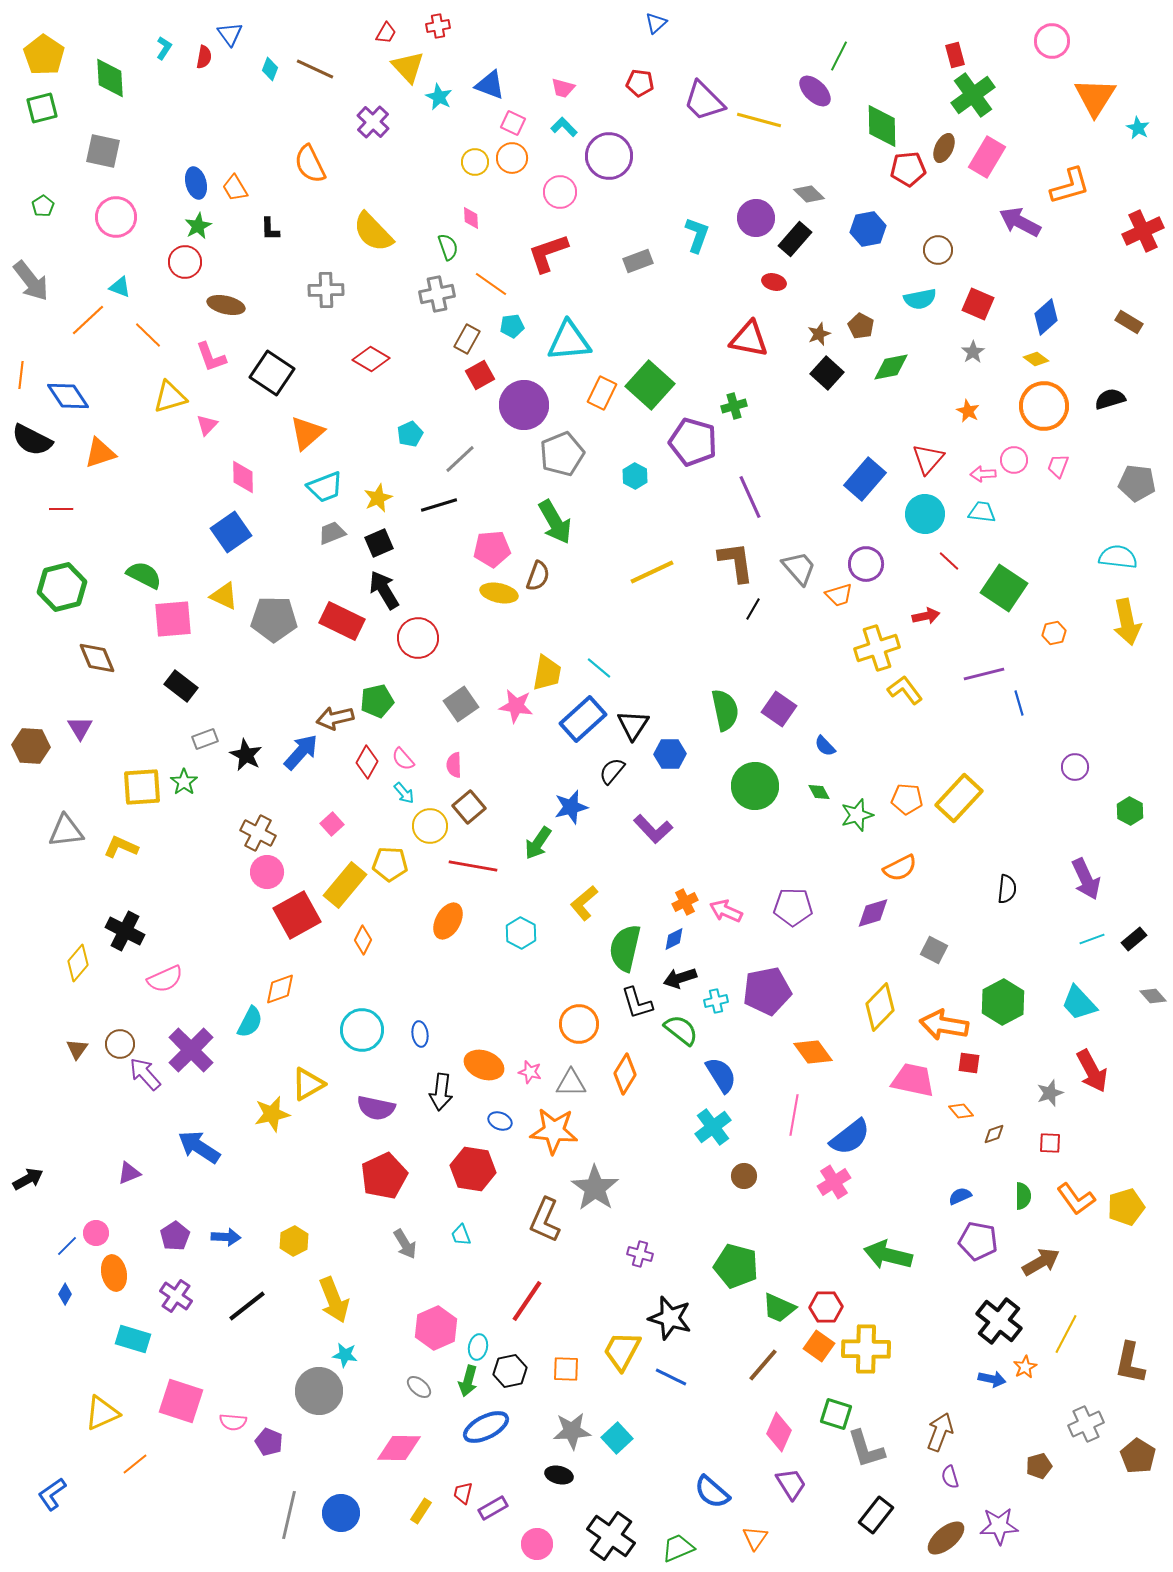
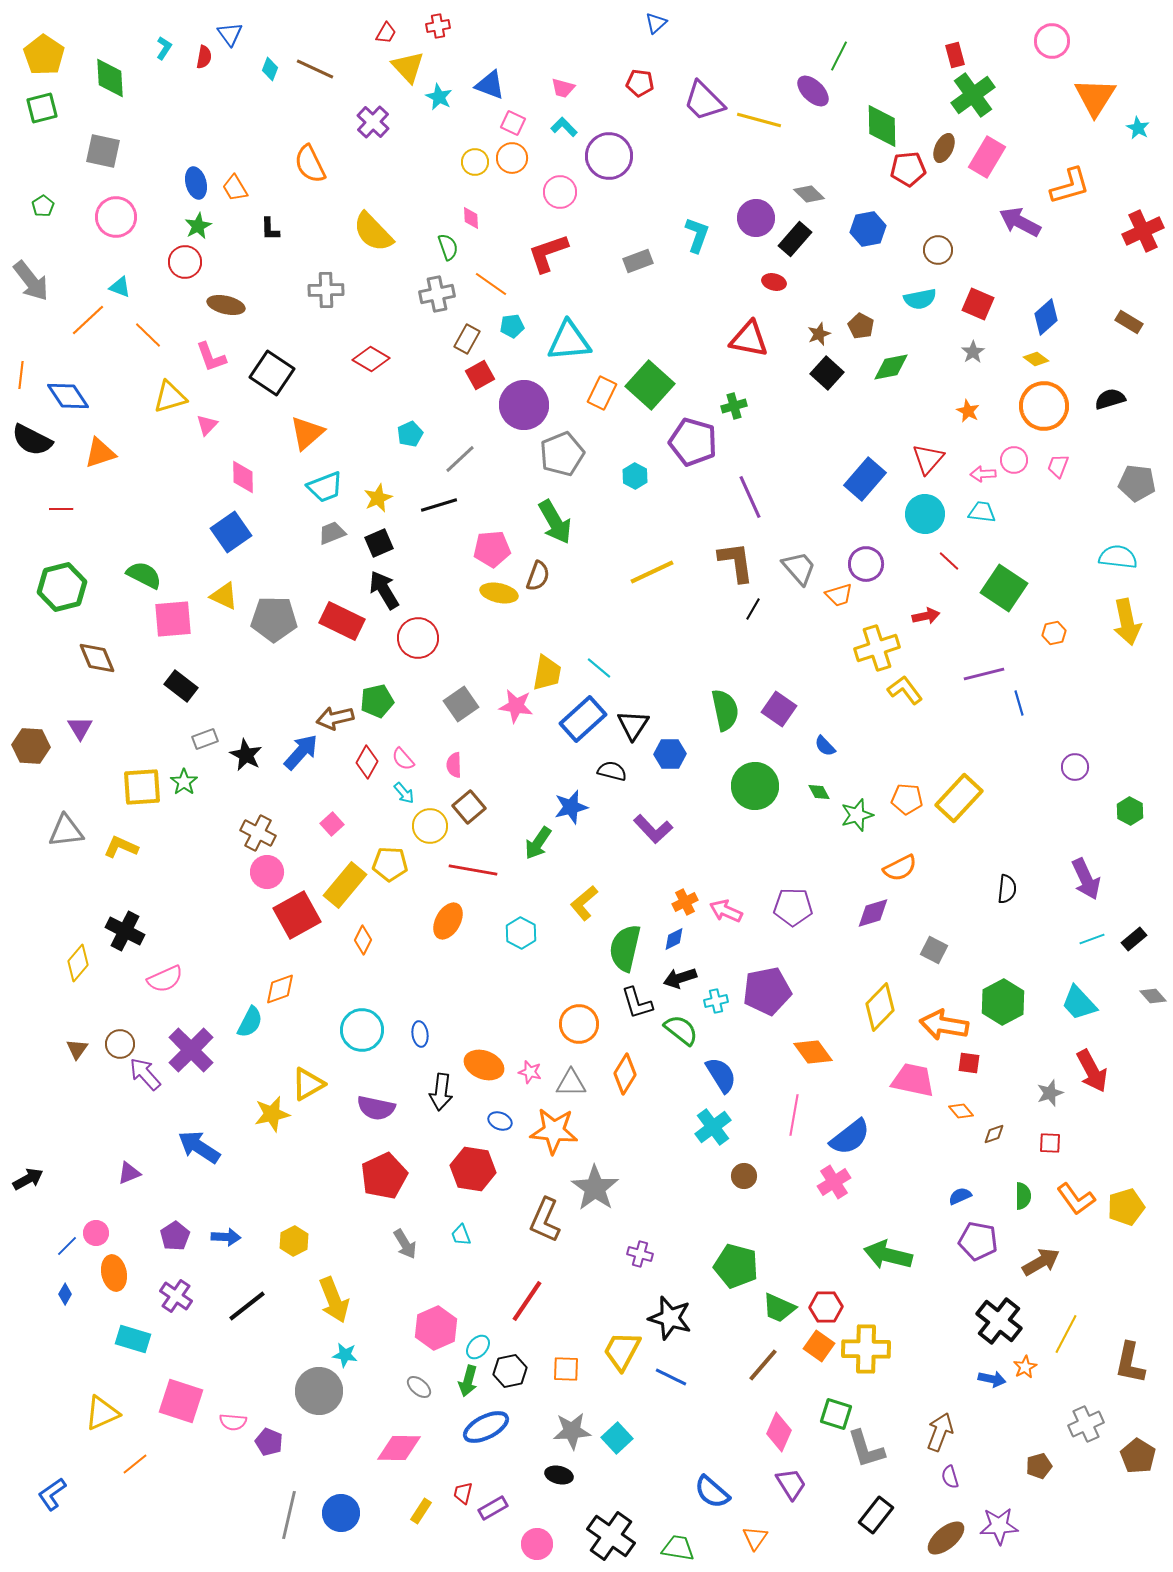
purple ellipse at (815, 91): moved 2 px left
black semicircle at (612, 771): rotated 64 degrees clockwise
red line at (473, 866): moved 4 px down
cyan ellipse at (478, 1347): rotated 30 degrees clockwise
green trapezoid at (678, 1548): rotated 32 degrees clockwise
